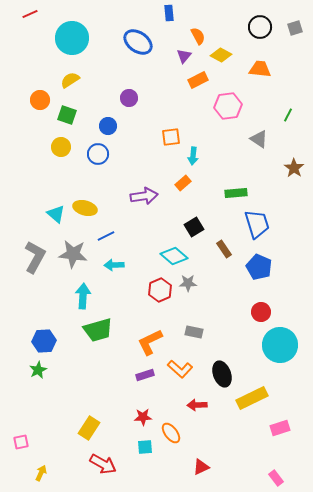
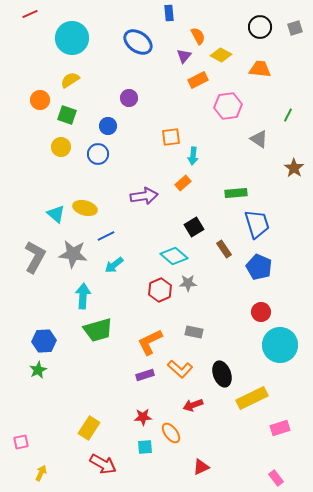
cyan arrow at (114, 265): rotated 36 degrees counterclockwise
red arrow at (197, 405): moved 4 px left; rotated 18 degrees counterclockwise
